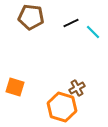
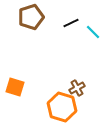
brown pentagon: rotated 25 degrees counterclockwise
